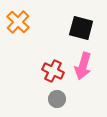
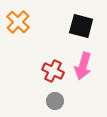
black square: moved 2 px up
gray circle: moved 2 px left, 2 px down
